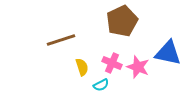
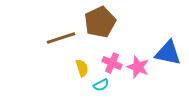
brown pentagon: moved 22 px left, 1 px down
brown line: moved 2 px up
yellow semicircle: moved 1 px down
